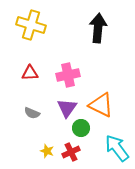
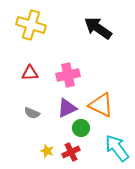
black arrow: rotated 60 degrees counterclockwise
purple triangle: rotated 30 degrees clockwise
